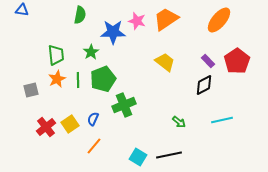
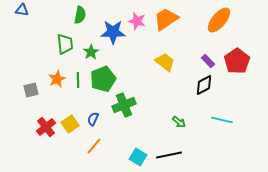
green trapezoid: moved 9 px right, 11 px up
cyan line: rotated 25 degrees clockwise
